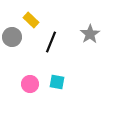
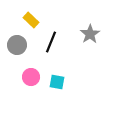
gray circle: moved 5 px right, 8 px down
pink circle: moved 1 px right, 7 px up
